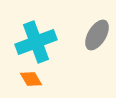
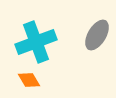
orange diamond: moved 2 px left, 1 px down
